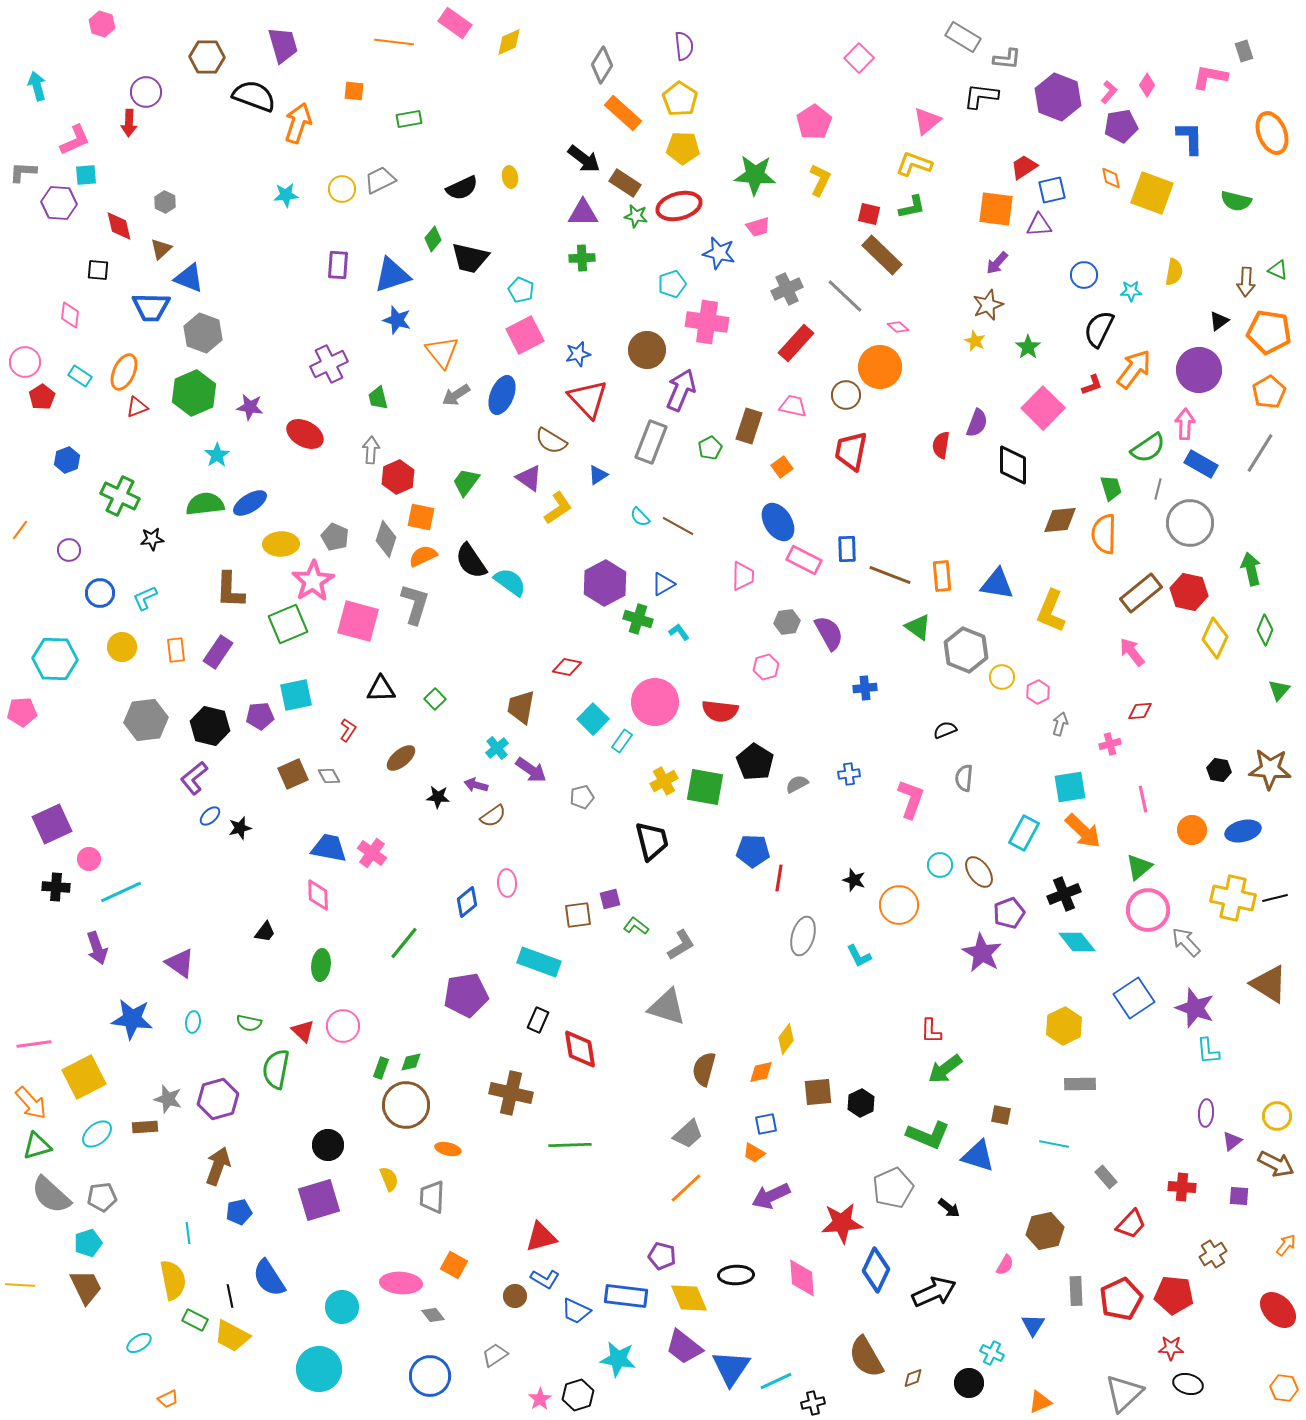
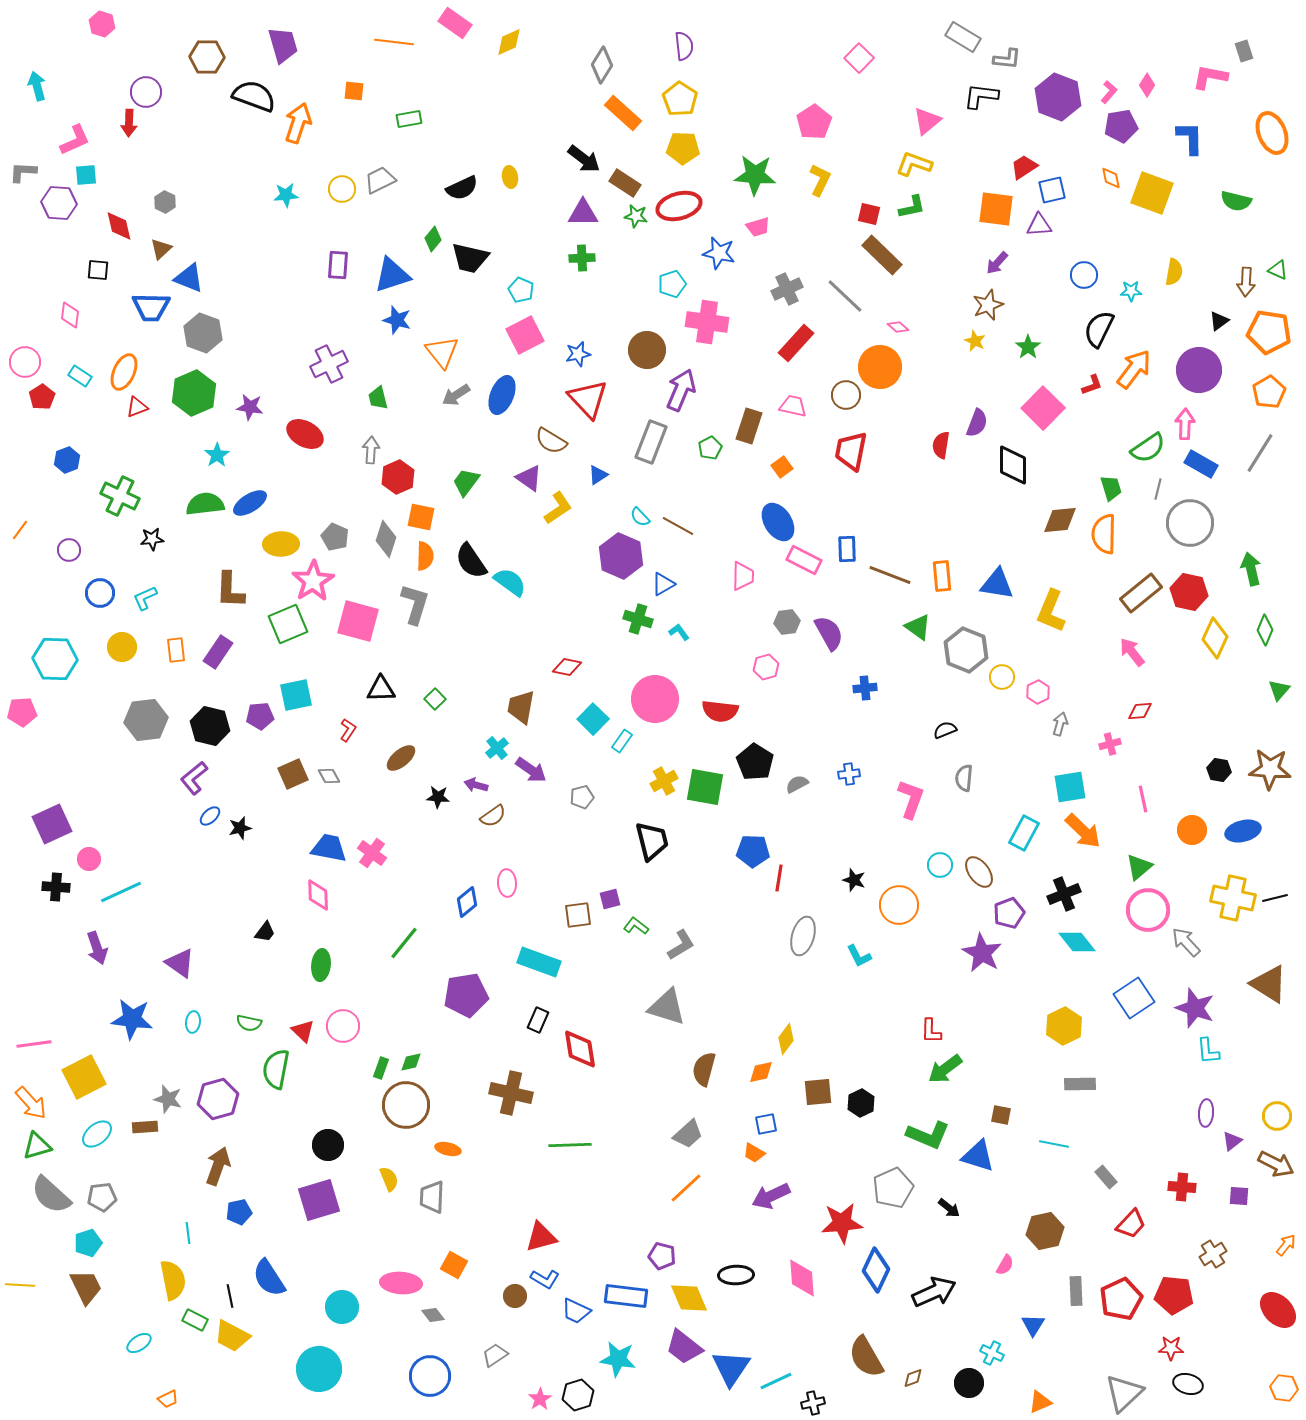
orange semicircle at (423, 556): moved 2 px right; rotated 116 degrees clockwise
purple hexagon at (605, 583): moved 16 px right, 27 px up; rotated 9 degrees counterclockwise
pink circle at (655, 702): moved 3 px up
